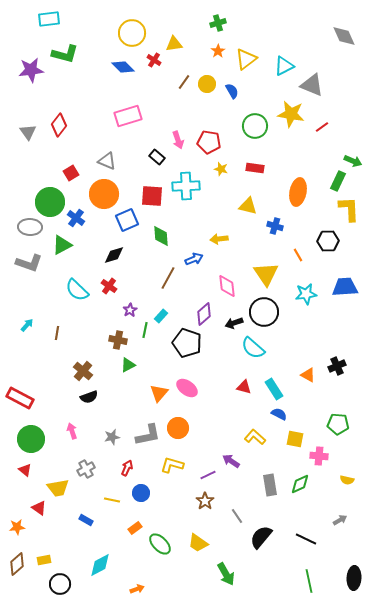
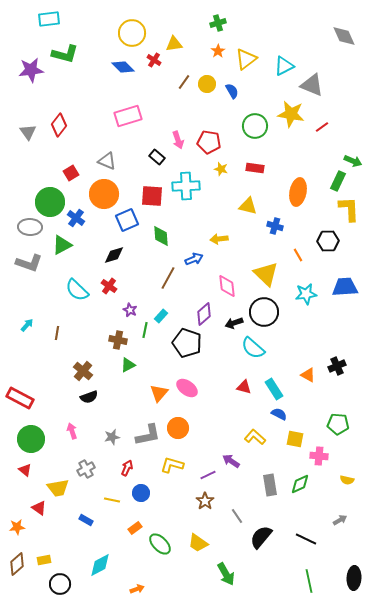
yellow triangle at (266, 274): rotated 12 degrees counterclockwise
purple star at (130, 310): rotated 16 degrees counterclockwise
